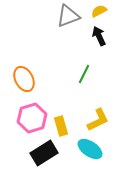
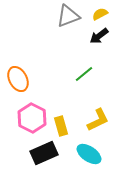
yellow semicircle: moved 1 px right, 3 px down
black arrow: rotated 102 degrees counterclockwise
green line: rotated 24 degrees clockwise
orange ellipse: moved 6 px left
pink hexagon: rotated 16 degrees counterclockwise
cyan ellipse: moved 1 px left, 5 px down
black rectangle: rotated 8 degrees clockwise
